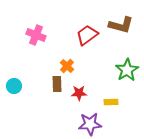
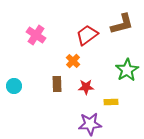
brown L-shape: moved 1 px right, 1 px up; rotated 30 degrees counterclockwise
pink cross: rotated 12 degrees clockwise
orange cross: moved 6 px right, 5 px up
red star: moved 7 px right, 6 px up
